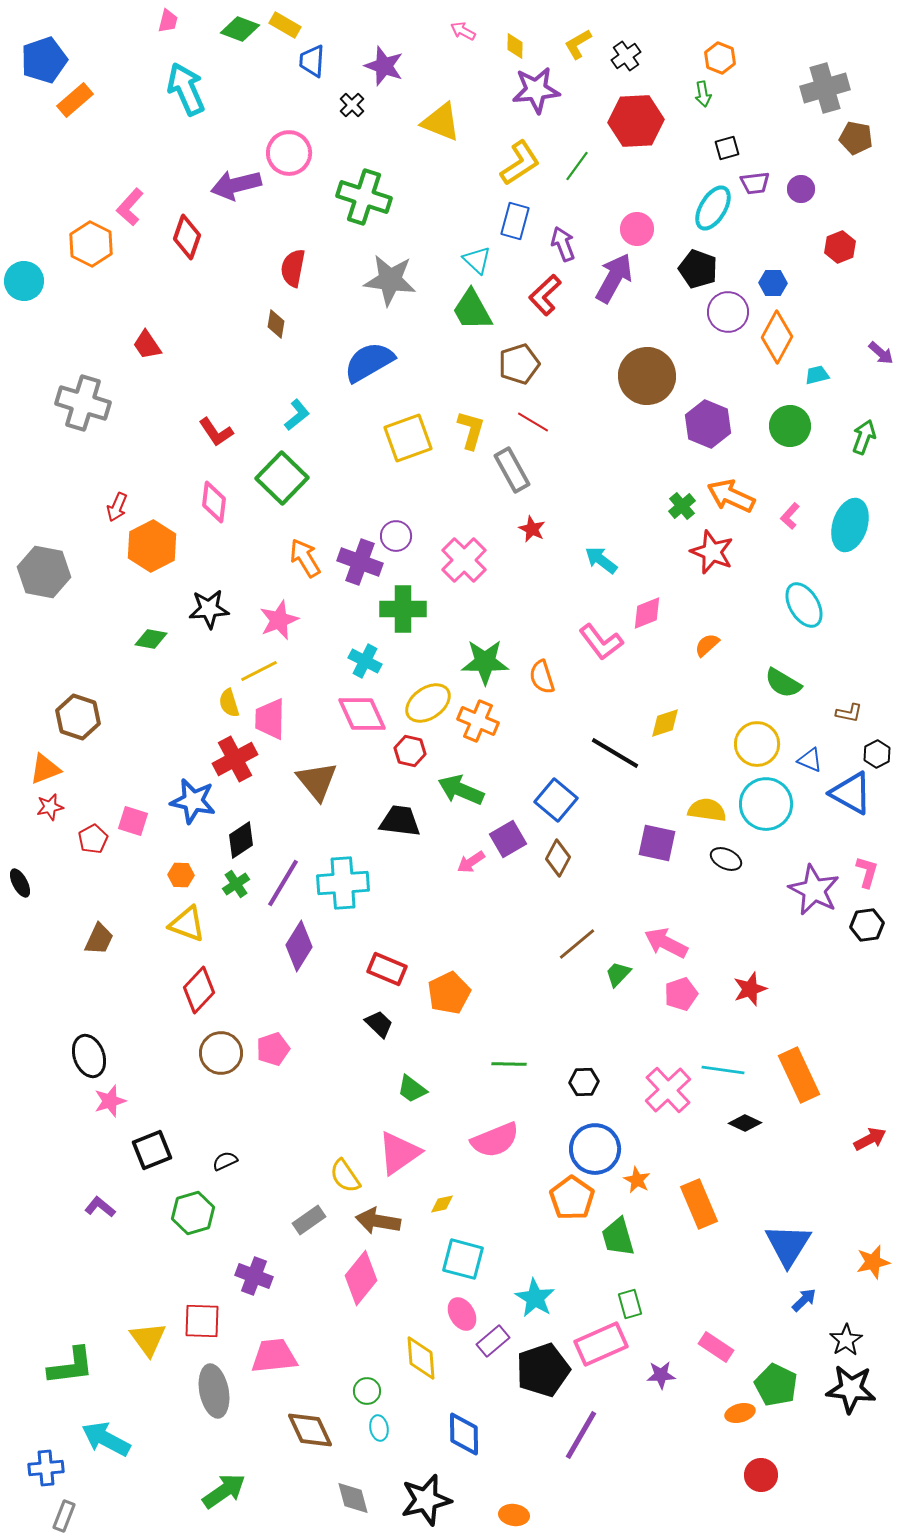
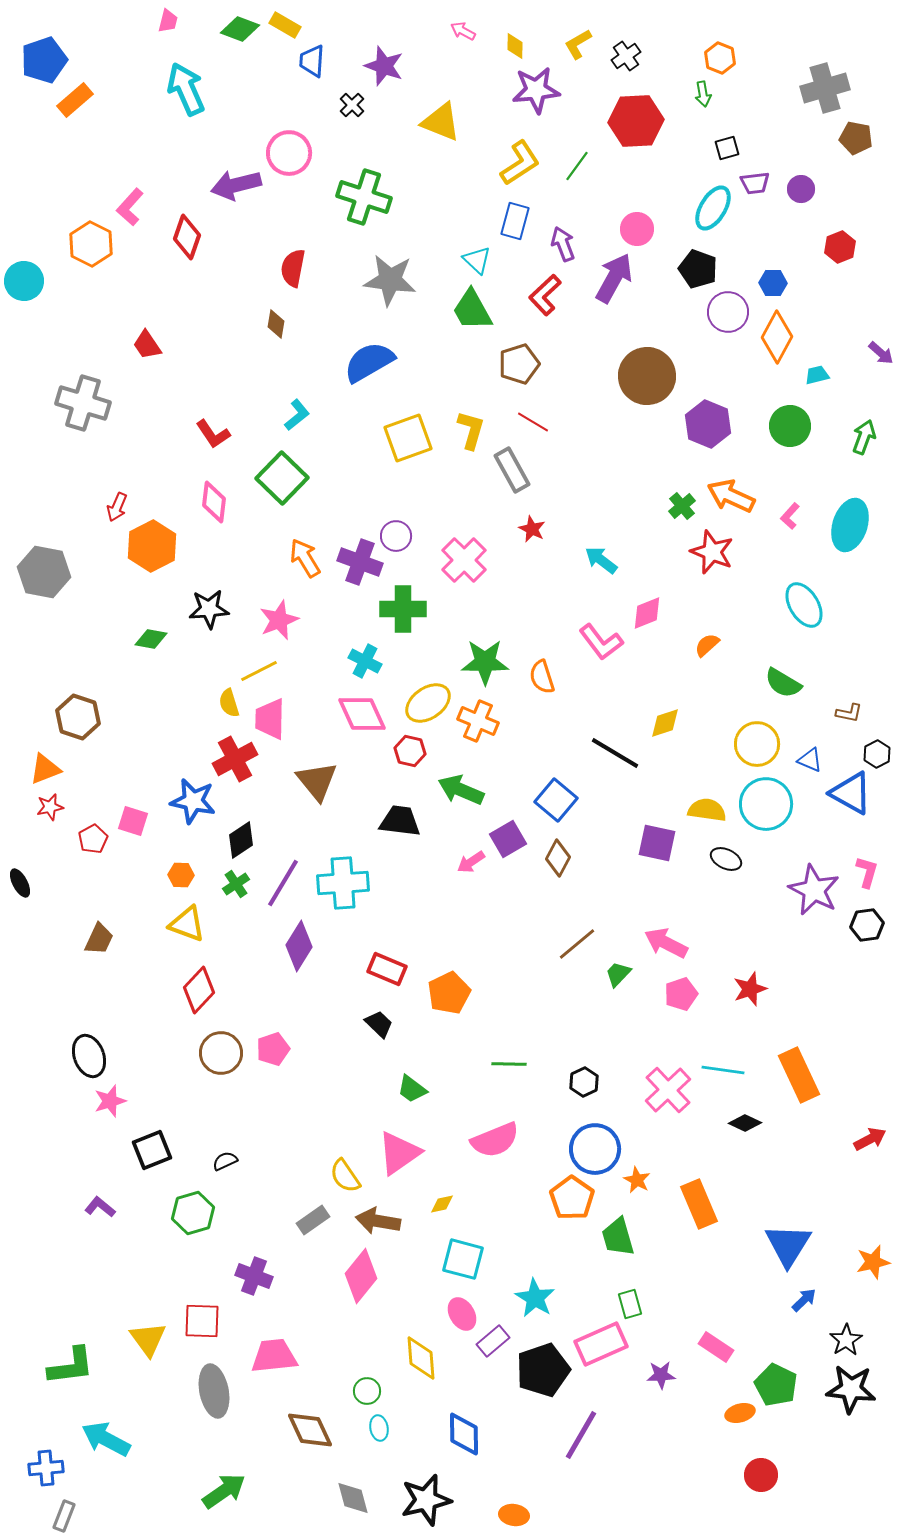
red L-shape at (216, 432): moved 3 px left, 2 px down
black hexagon at (584, 1082): rotated 24 degrees counterclockwise
gray rectangle at (309, 1220): moved 4 px right
pink diamond at (361, 1278): moved 2 px up
